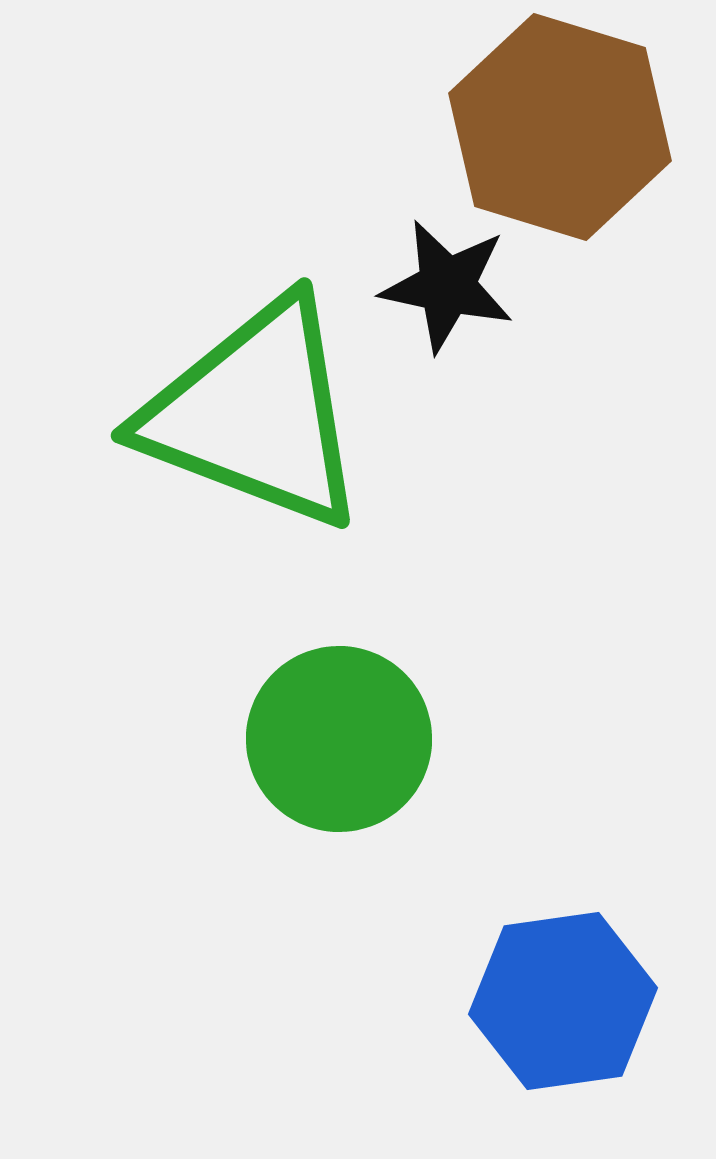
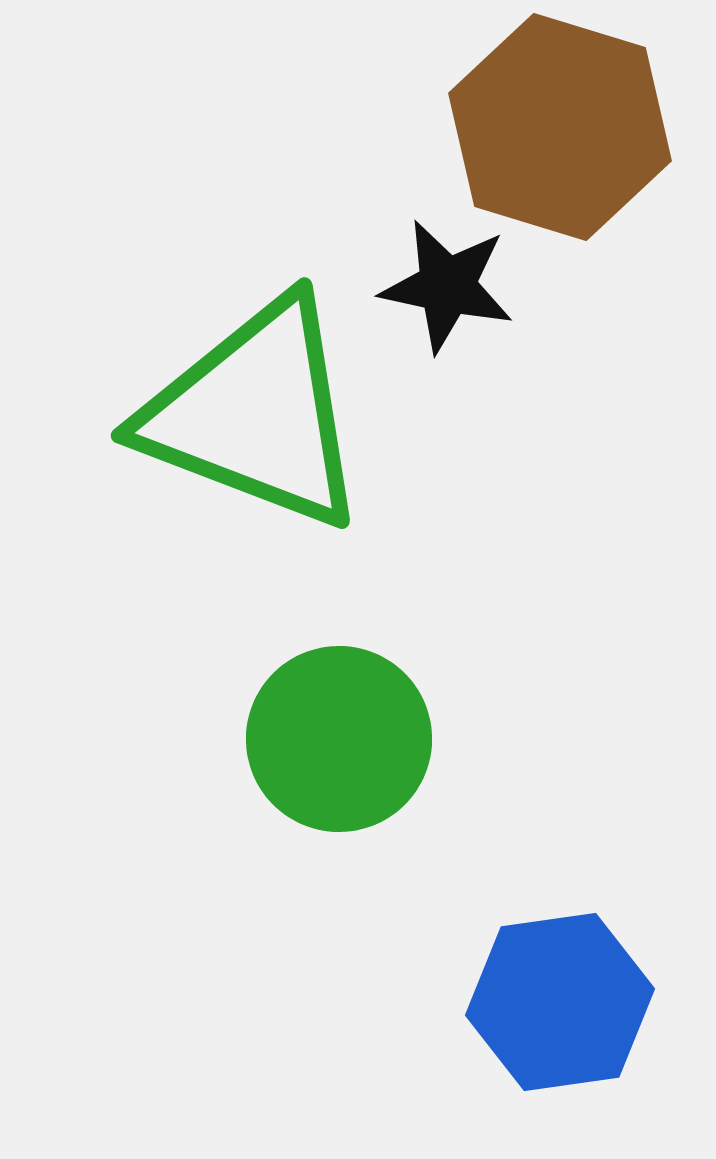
blue hexagon: moved 3 px left, 1 px down
